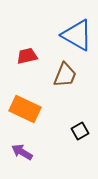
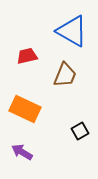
blue triangle: moved 5 px left, 4 px up
